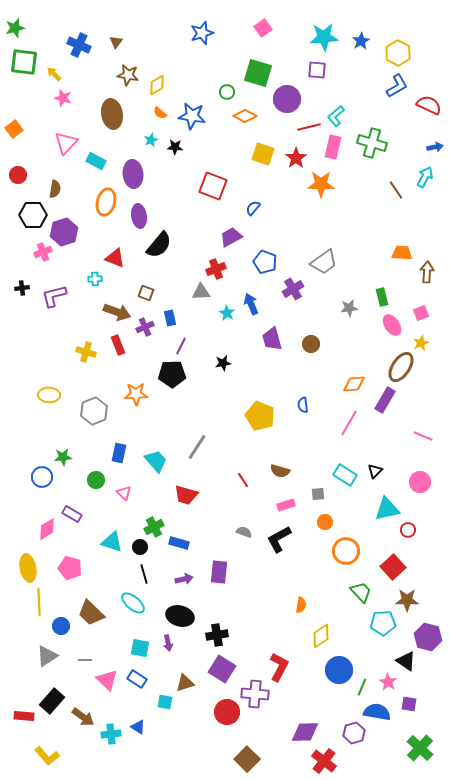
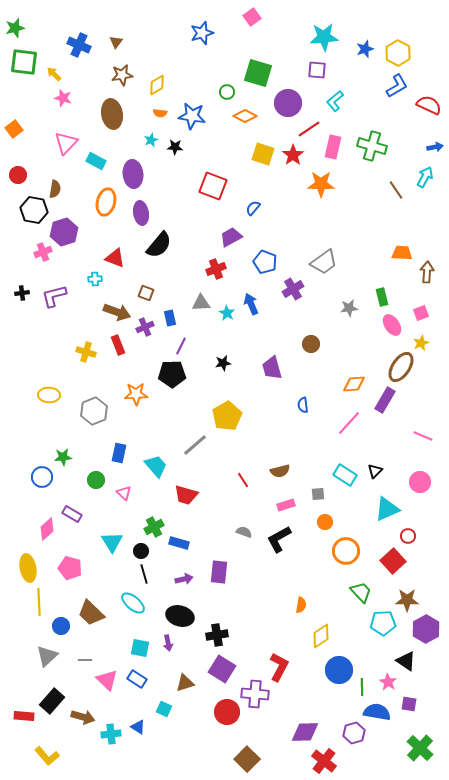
pink square at (263, 28): moved 11 px left, 11 px up
blue star at (361, 41): moved 4 px right, 8 px down; rotated 12 degrees clockwise
brown star at (128, 75): moved 6 px left; rotated 20 degrees counterclockwise
purple circle at (287, 99): moved 1 px right, 4 px down
orange semicircle at (160, 113): rotated 32 degrees counterclockwise
cyan L-shape at (336, 116): moved 1 px left, 15 px up
red line at (309, 127): moved 2 px down; rotated 20 degrees counterclockwise
green cross at (372, 143): moved 3 px down
red star at (296, 158): moved 3 px left, 3 px up
black hexagon at (33, 215): moved 1 px right, 5 px up; rotated 12 degrees clockwise
purple ellipse at (139, 216): moved 2 px right, 3 px up
black cross at (22, 288): moved 5 px down
gray triangle at (201, 292): moved 11 px down
purple trapezoid at (272, 339): moved 29 px down
yellow pentagon at (260, 416): moved 33 px left; rotated 20 degrees clockwise
pink line at (349, 423): rotated 12 degrees clockwise
gray line at (197, 447): moved 2 px left, 2 px up; rotated 16 degrees clockwise
cyan trapezoid at (156, 461): moved 5 px down
brown semicircle at (280, 471): rotated 30 degrees counterclockwise
cyan triangle at (387, 509): rotated 12 degrees counterclockwise
pink diamond at (47, 529): rotated 10 degrees counterclockwise
red circle at (408, 530): moved 6 px down
cyan triangle at (112, 542): rotated 40 degrees clockwise
black circle at (140, 547): moved 1 px right, 4 px down
red square at (393, 567): moved 6 px up
purple hexagon at (428, 637): moved 2 px left, 8 px up; rotated 16 degrees clockwise
gray triangle at (47, 656): rotated 10 degrees counterclockwise
green line at (362, 687): rotated 24 degrees counterclockwise
cyan square at (165, 702): moved 1 px left, 7 px down; rotated 14 degrees clockwise
brown arrow at (83, 717): rotated 20 degrees counterclockwise
